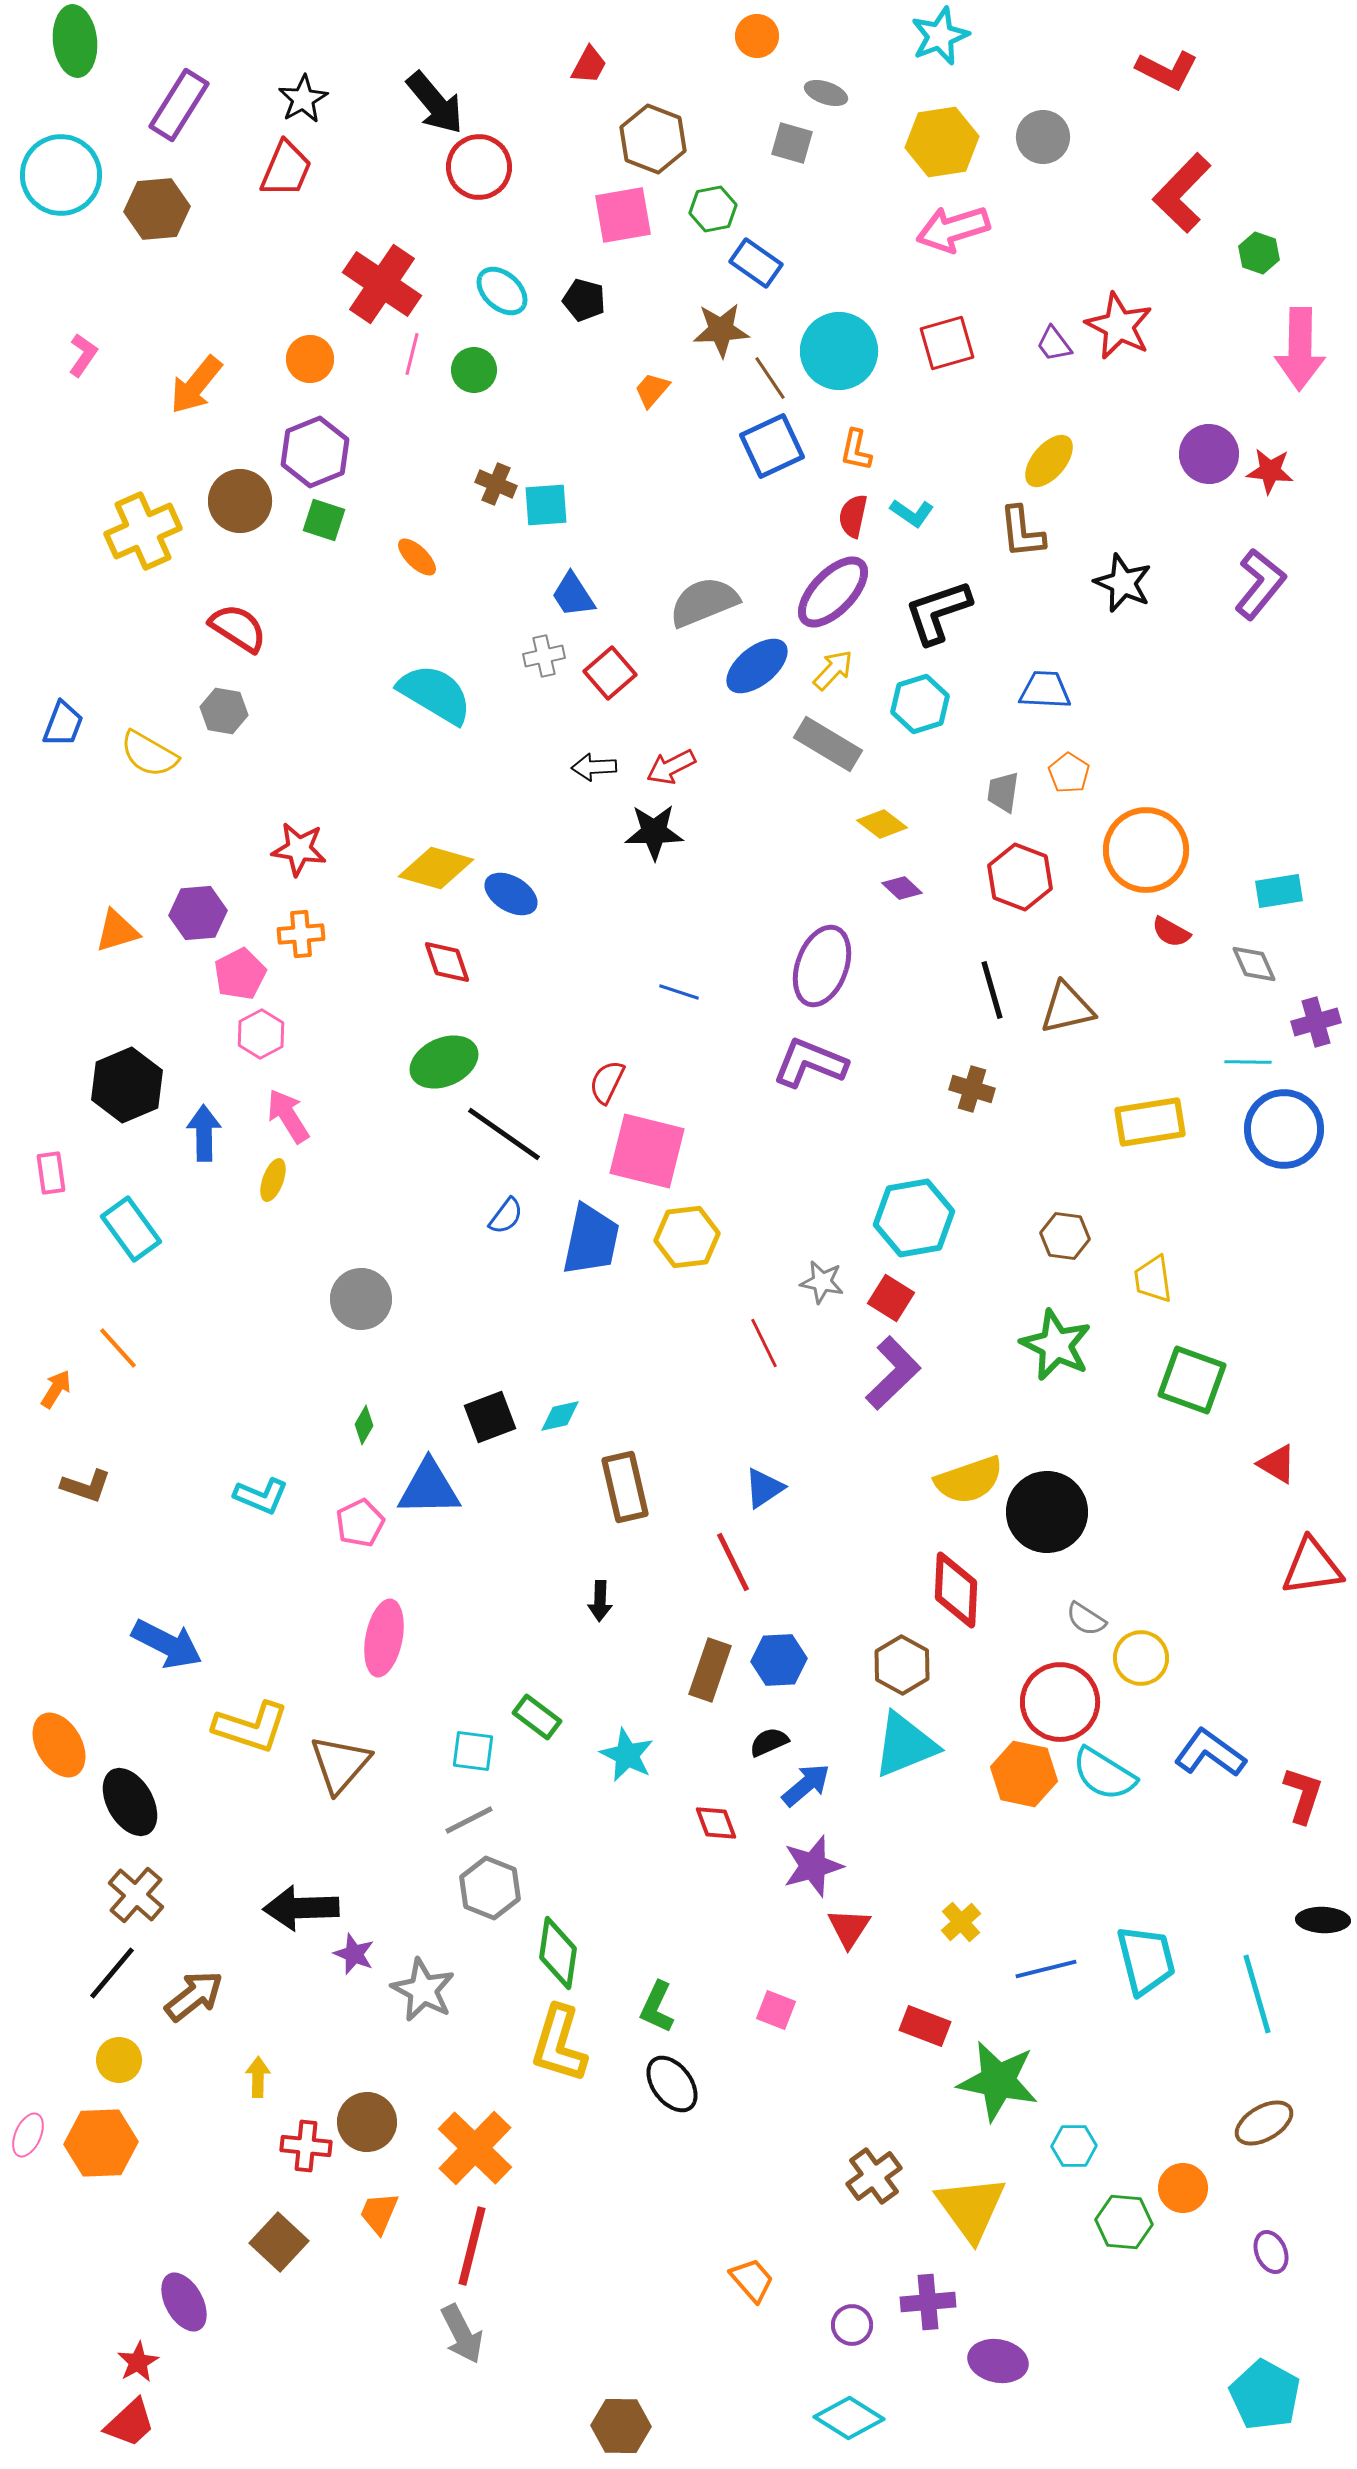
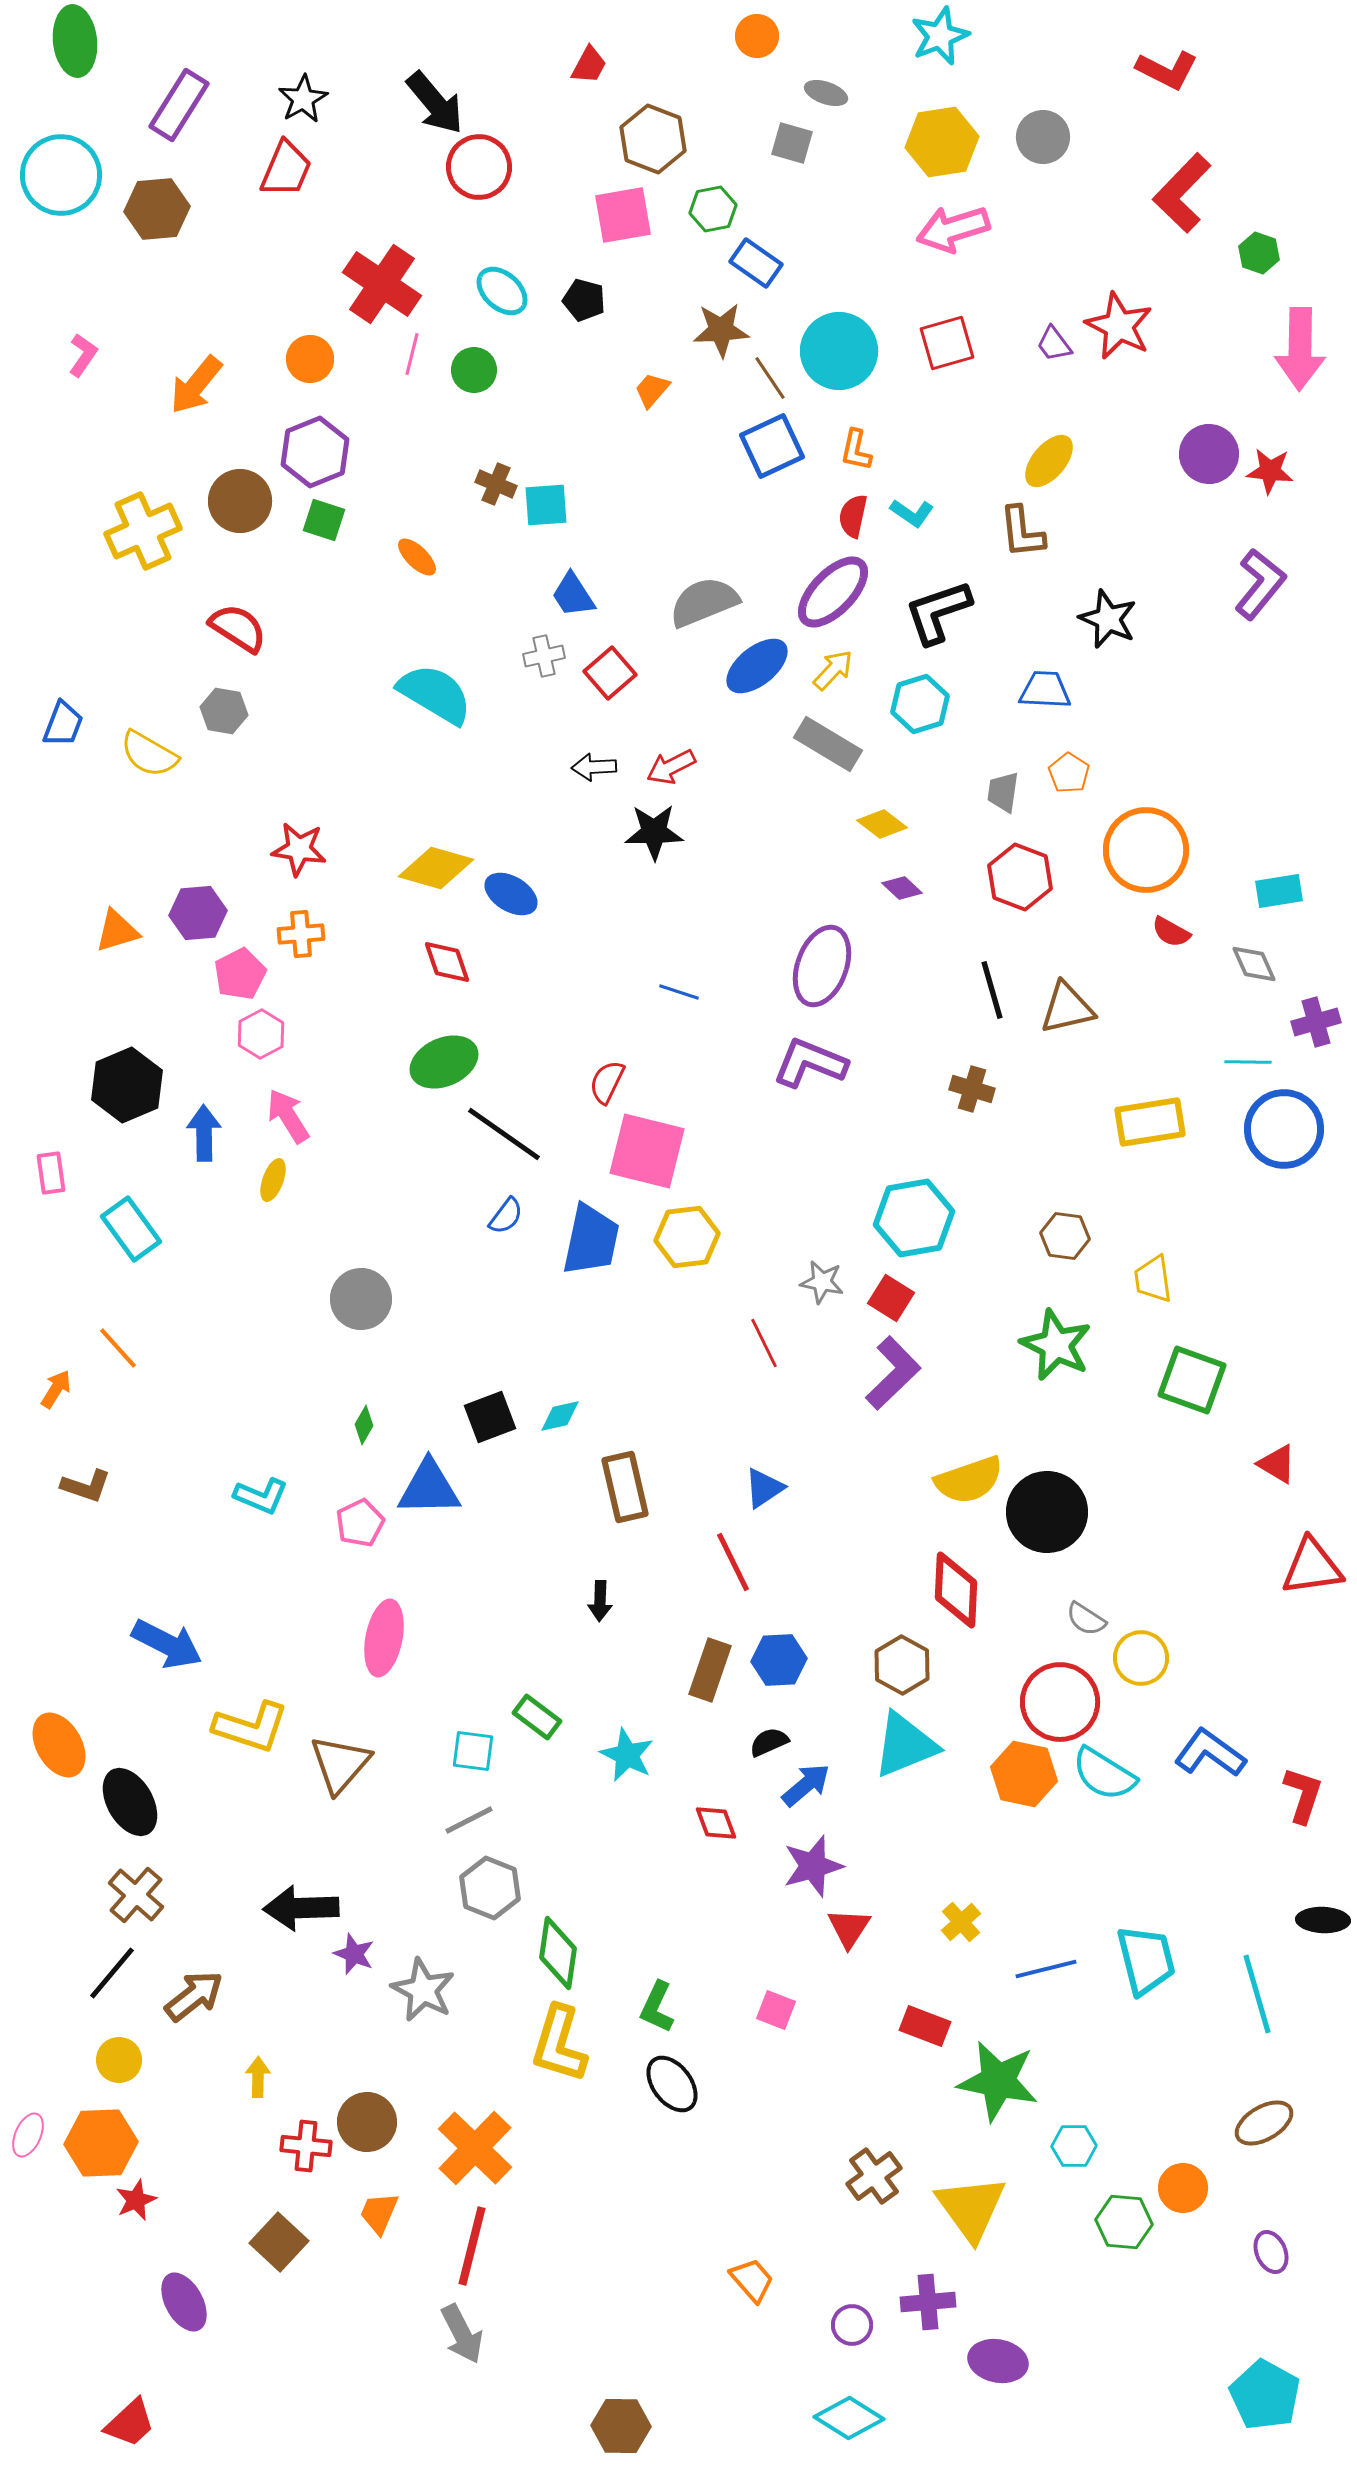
black star at (1123, 583): moved 15 px left, 36 px down
red star at (138, 2362): moved 2 px left, 162 px up; rotated 6 degrees clockwise
